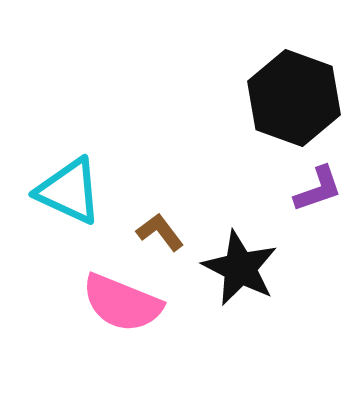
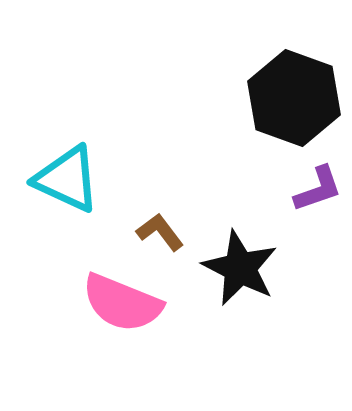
cyan triangle: moved 2 px left, 12 px up
